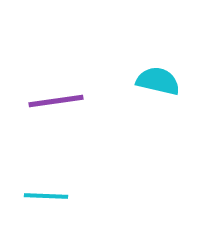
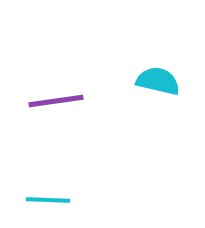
cyan line: moved 2 px right, 4 px down
